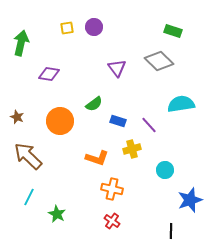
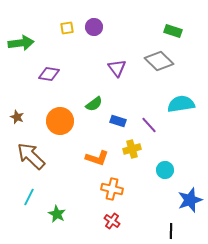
green arrow: rotated 70 degrees clockwise
brown arrow: moved 3 px right
